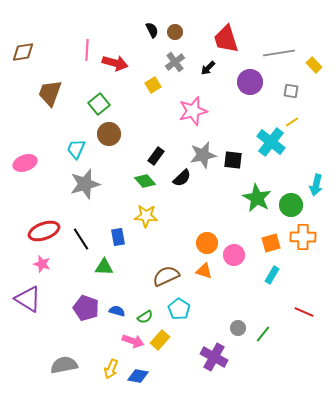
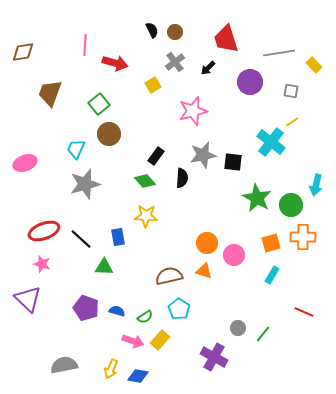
pink line at (87, 50): moved 2 px left, 5 px up
black square at (233, 160): moved 2 px down
black semicircle at (182, 178): rotated 42 degrees counterclockwise
black line at (81, 239): rotated 15 degrees counterclockwise
brown semicircle at (166, 276): moved 3 px right; rotated 12 degrees clockwise
purple triangle at (28, 299): rotated 12 degrees clockwise
